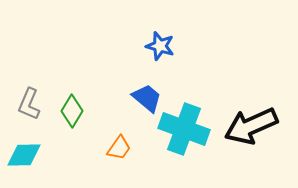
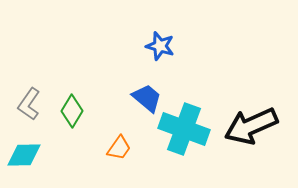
gray L-shape: rotated 12 degrees clockwise
